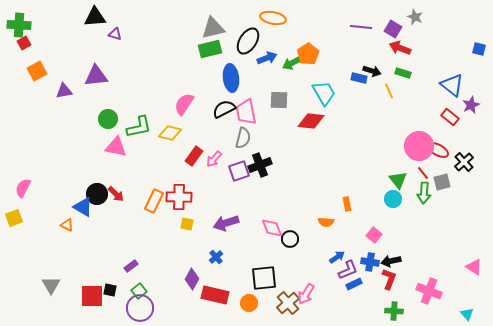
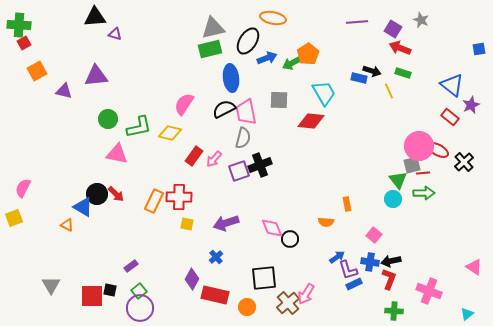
gray star at (415, 17): moved 6 px right, 3 px down
purple line at (361, 27): moved 4 px left, 5 px up; rotated 10 degrees counterclockwise
blue square at (479, 49): rotated 24 degrees counterclockwise
purple triangle at (64, 91): rotated 24 degrees clockwise
pink triangle at (116, 147): moved 1 px right, 7 px down
red line at (423, 173): rotated 56 degrees counterclockwise
gray square at (442, 182): moved 30 px left, 17 px up
green arrow at (424, 193): rotated 95 degrees counterclockwise
purple L-shape at (348, 270): rotated 95 degrees clockwise
orange circle at (249, 303): moved 2 px left, 4 px down
cyan triangle at (467, 314): rotated 32 degrees clockwise
